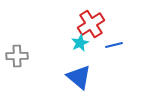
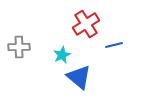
red cross: moved 5 px left
cyan star: moved 18 px left, 12 px down
gray cross: moved 2 px right, 9 px up
